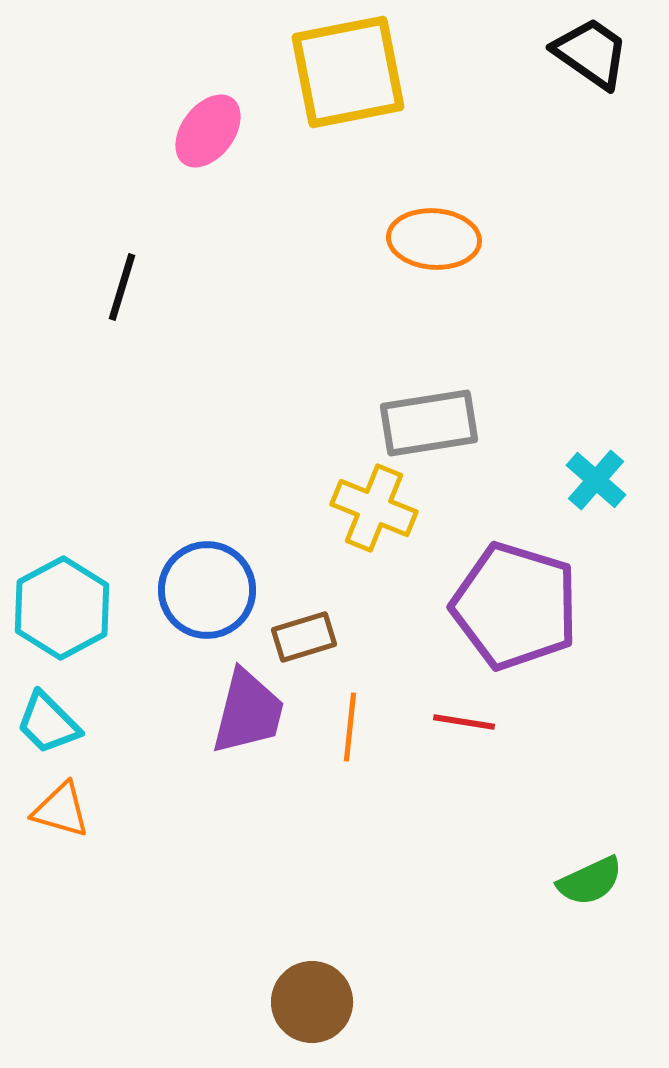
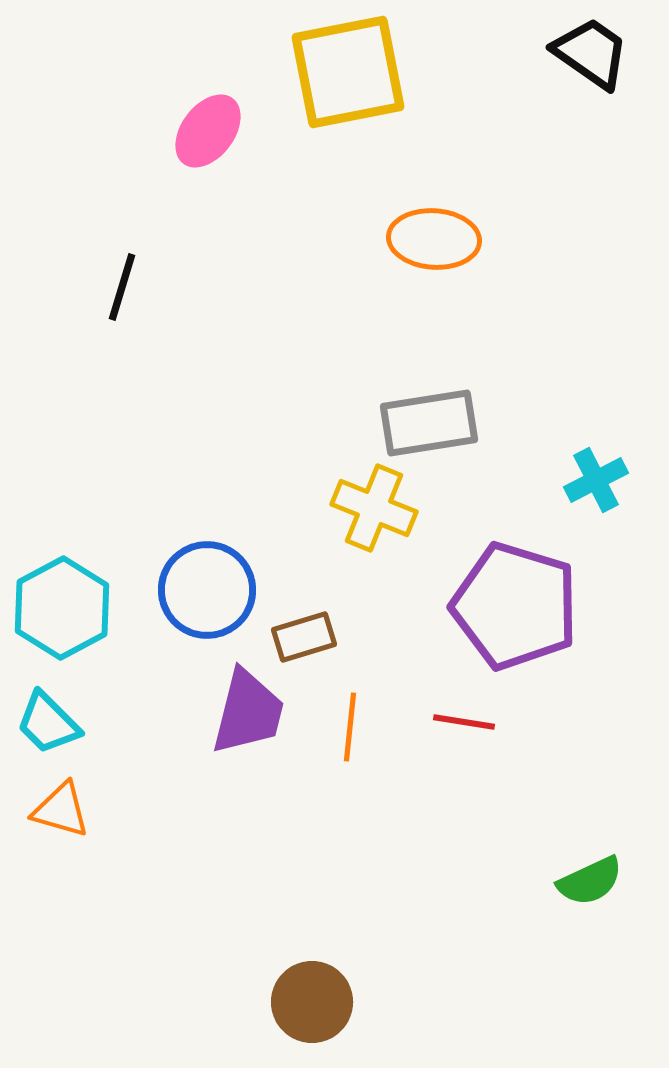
cyan cross: rotated 22 degrees clockwise
